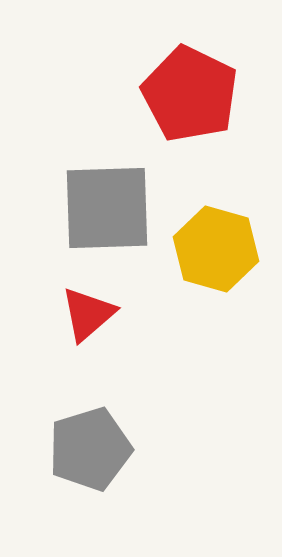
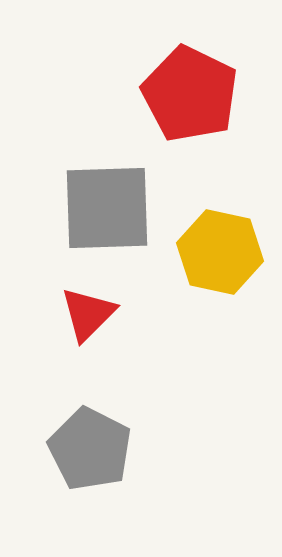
yellow hexagon: moved 4 px right, 3 px down; rotated 4 degrees counterclockwise
red triangle: rotated 4 degrees counterclockwise
gray pentagon: rotated 28 degrees counterclockwise
